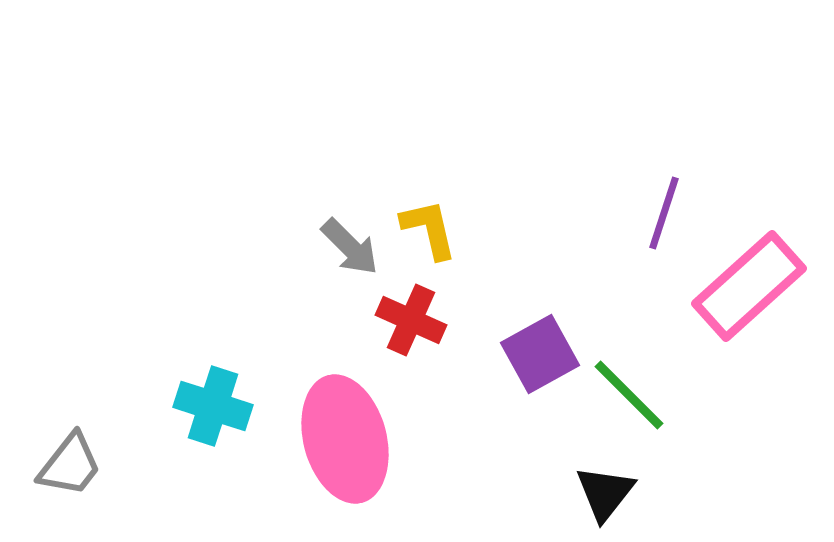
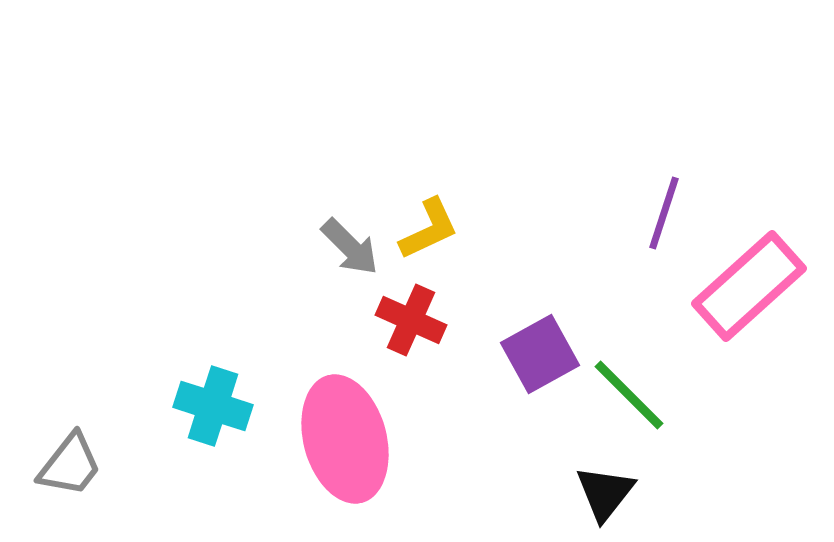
yellow L-shape: rotated 78 degrees clockwise
